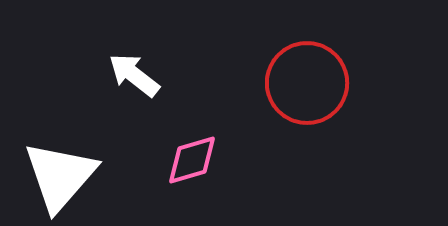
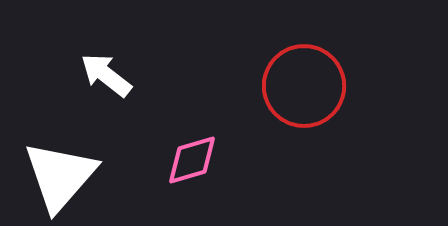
white arrow: moved 28 px left
red circle: moved 3 px left, 3 px down
